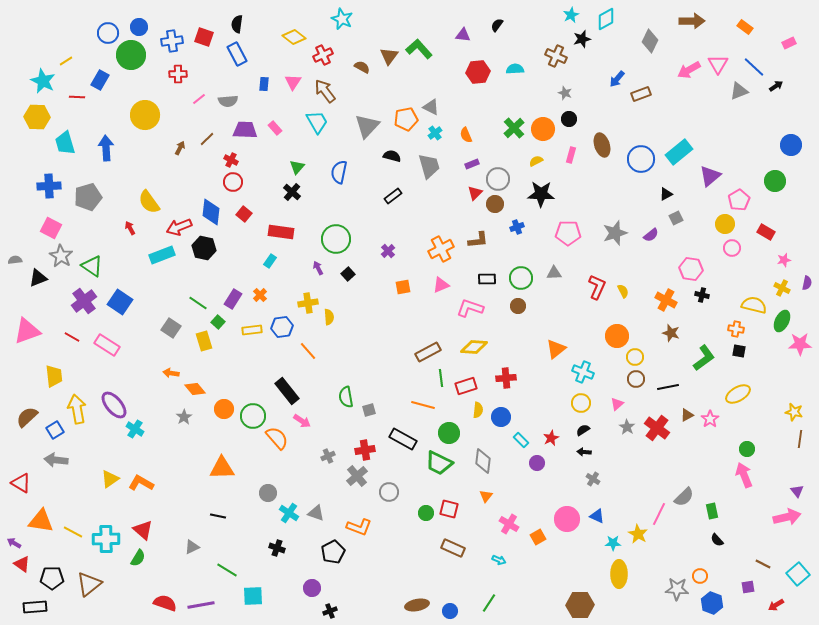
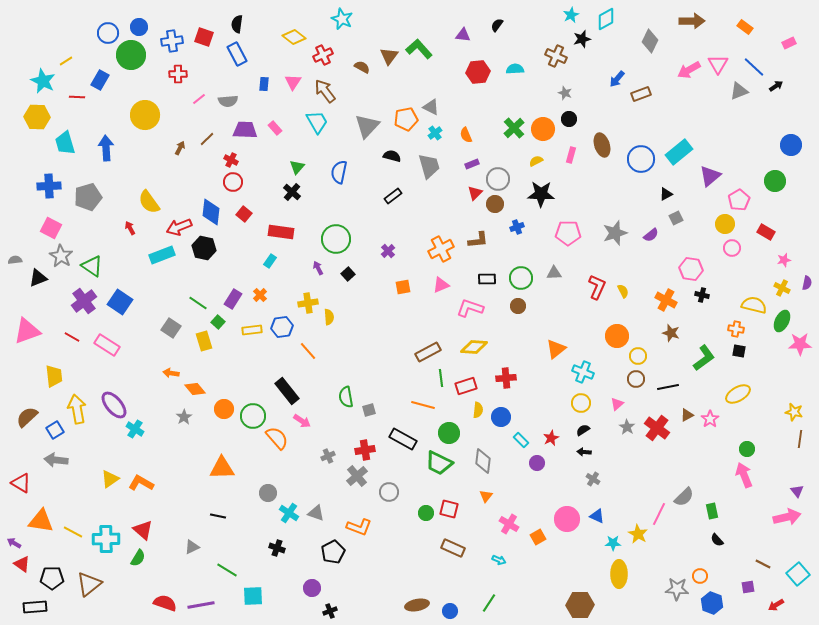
yellow circle at (635, 357): moved 3 px right, 1 px up
